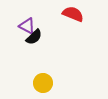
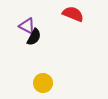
black semicircle: rotated 18 degrees counterclockwise
